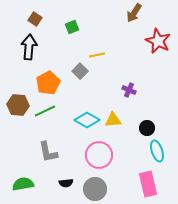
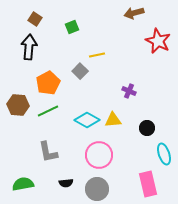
brown arrow: rotated 42 degrees clockwise
purple cross: moved 1 px down
green line: moved 3 px right
cyan ellipse: moved 7 px right, 3 px down
gray circle: moved 2 px right
